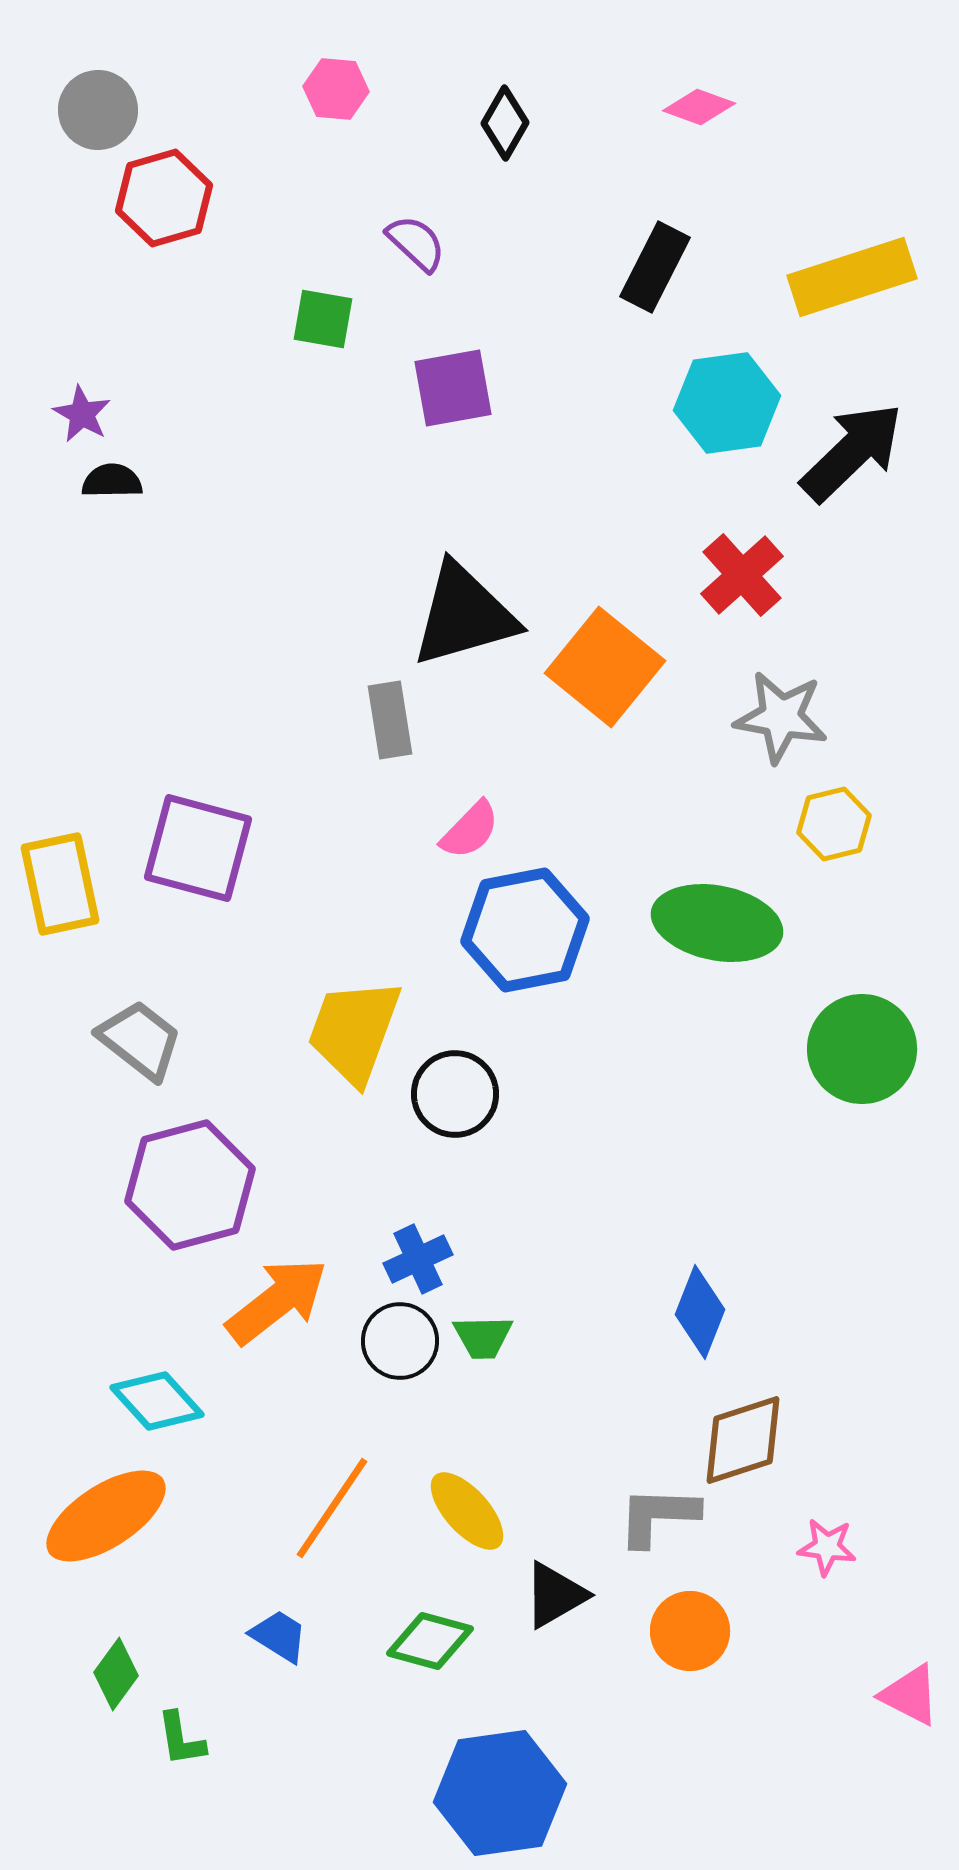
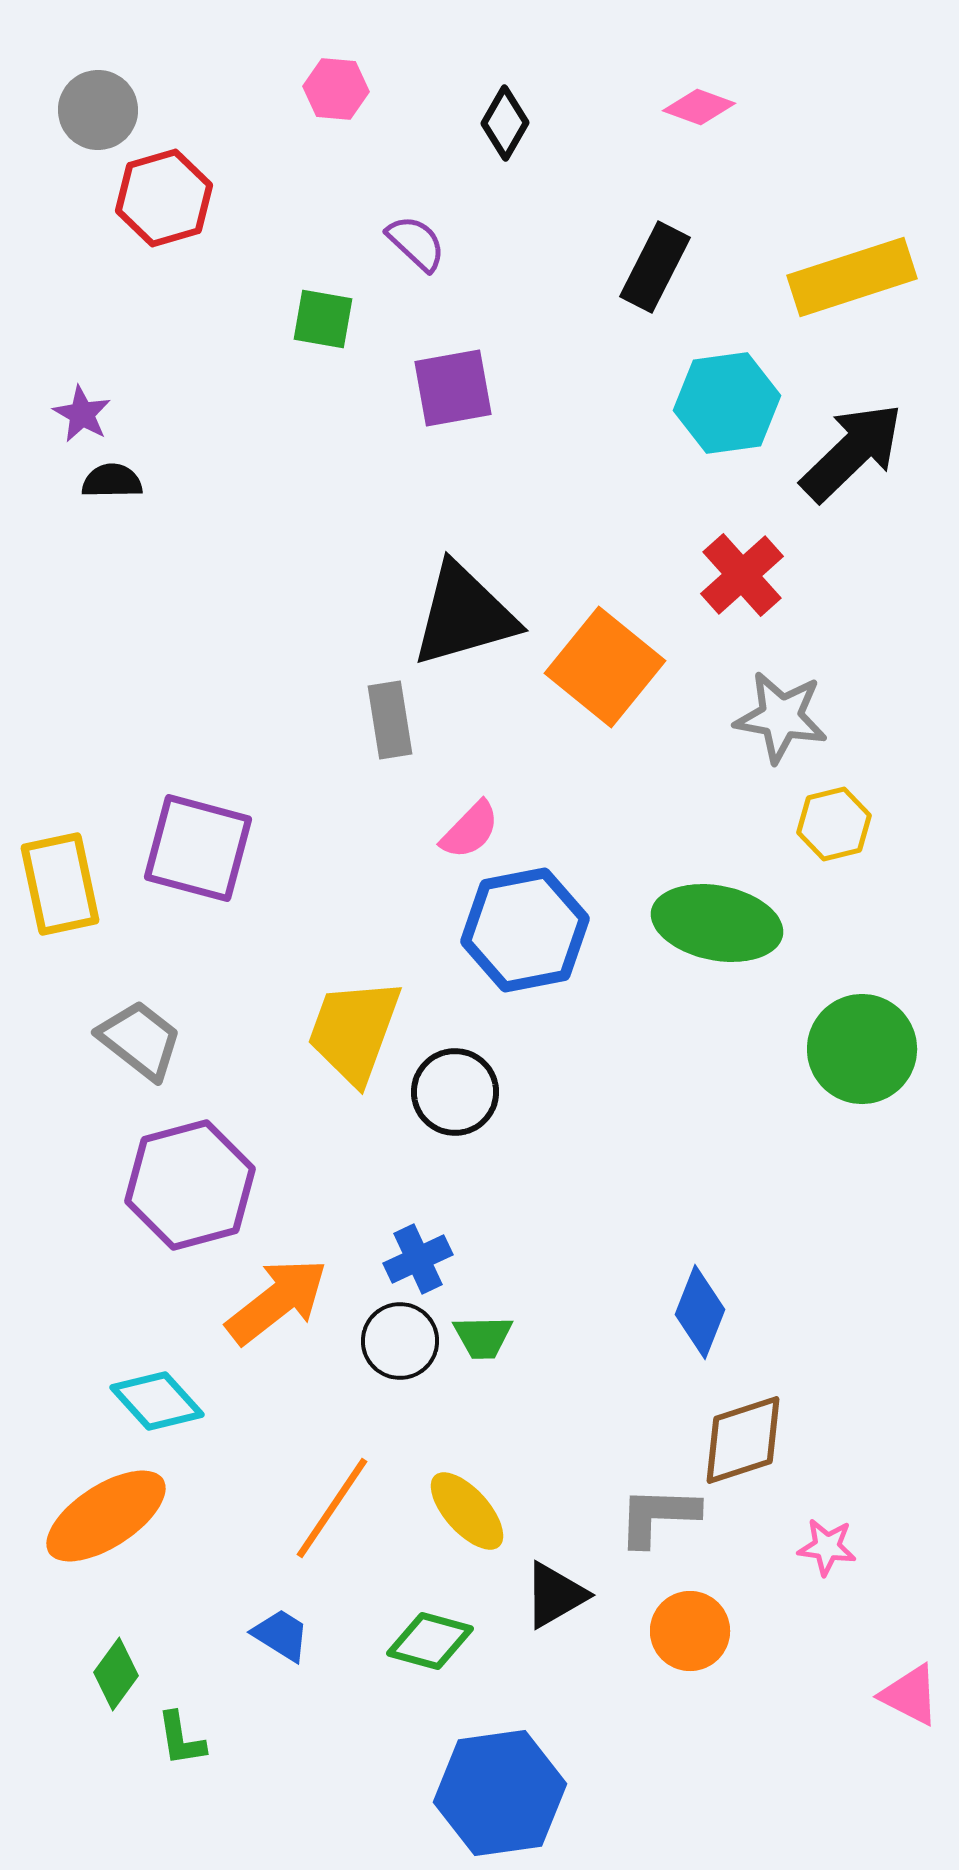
black circle at (455, 1094): moved 2 px up
blue trapezoid at (279, 1636): moved 2 px right, 1 px up
